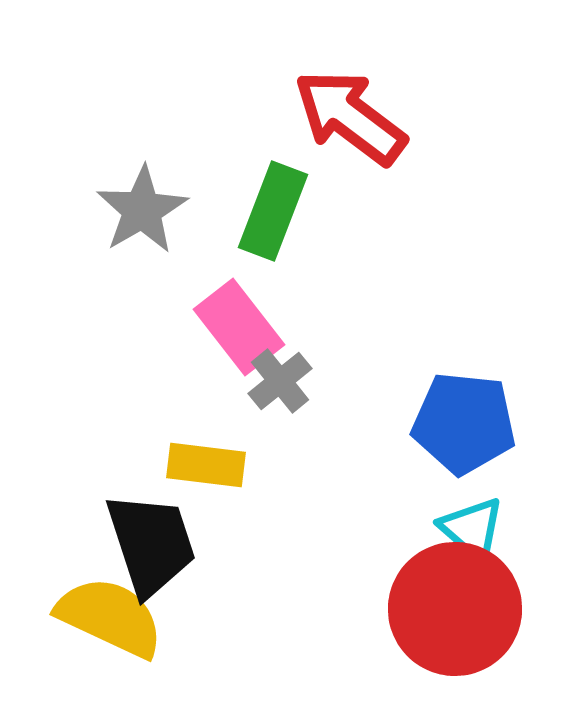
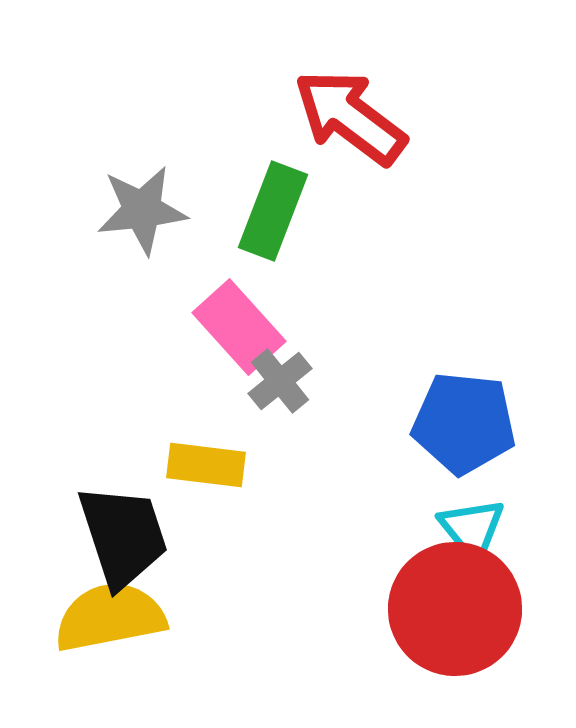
gray star: rotated 24 degrees clockwise
pink rectangle: rotated 4 degrees counterclockwise
cyan triangle: rotated 10 degrees clockwise
black trapezoid: moved 28 px left, 8 px up
yellow semicircle: rotated 36 degrees counterclockwise
